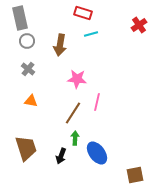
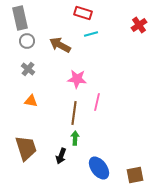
brown arrow: rotated 110 degrees clockwise
brown line: moved 1 px right; rotated 25 degrees counterclockwise
blue ellipse: moved 2 px right, 15 px down
